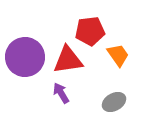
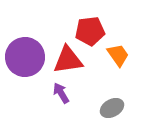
gray ellipse: moved 2 px left, 6 px down
